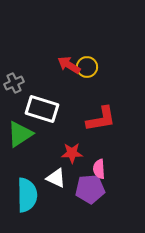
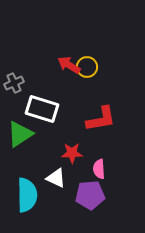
purple pentagon: moved 6 px down
